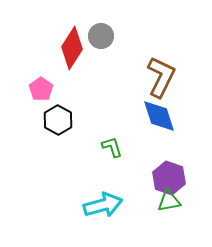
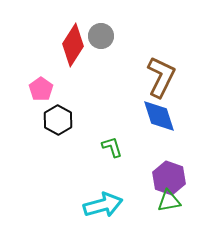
red diamond: moved 1 px right, 3 px up
